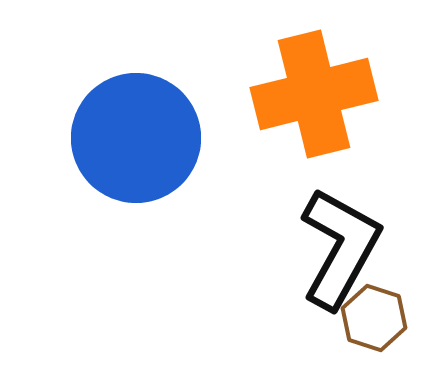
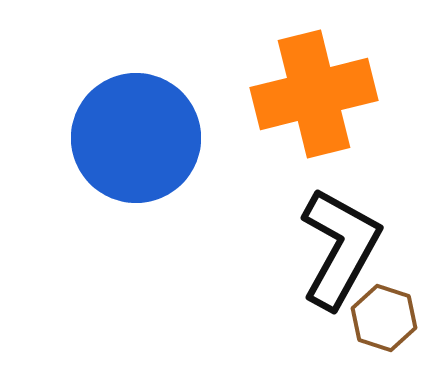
brown hexagon: moved 10 px right
